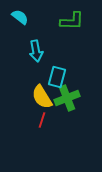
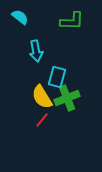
red line: rotated 21 degrees clockwise
